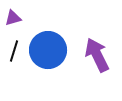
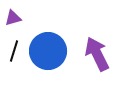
blue circle: moved 1 px down
purple arrow: moved 1 px up
